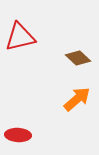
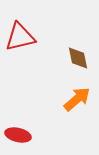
brown diamond: rotated 35 degrees clockwise
red ellipse: rotated 10 degrees clockwise
